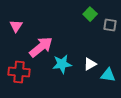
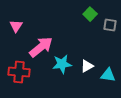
white triangle: moved 3 px left, 2 px down
